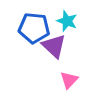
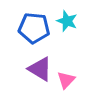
purple triangle: moved 14 px left, 23 px down; rotated 12 degrees counterclockwise
pink triangle: moved 3 px left
